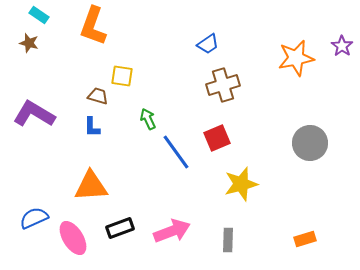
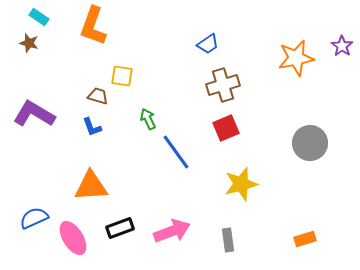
cyan rectangle: moved 2 px down
blue L-shape: rotated 20 degrees counterclockwise
red square: moved 9 px right, 10 px up
gray rectangle: rotated 10 degrees counterclockwise
